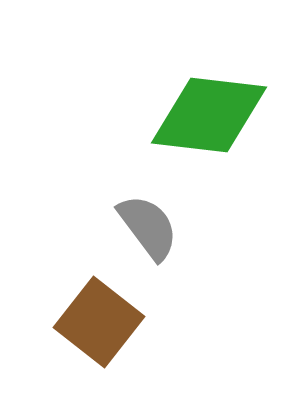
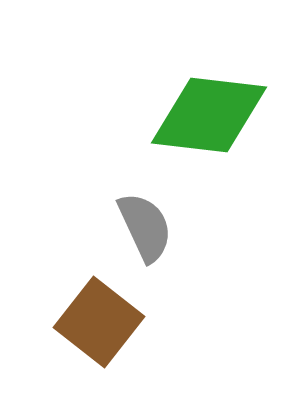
gray semicircle: moved 3 px left; rotated 12 degrees clockwise
